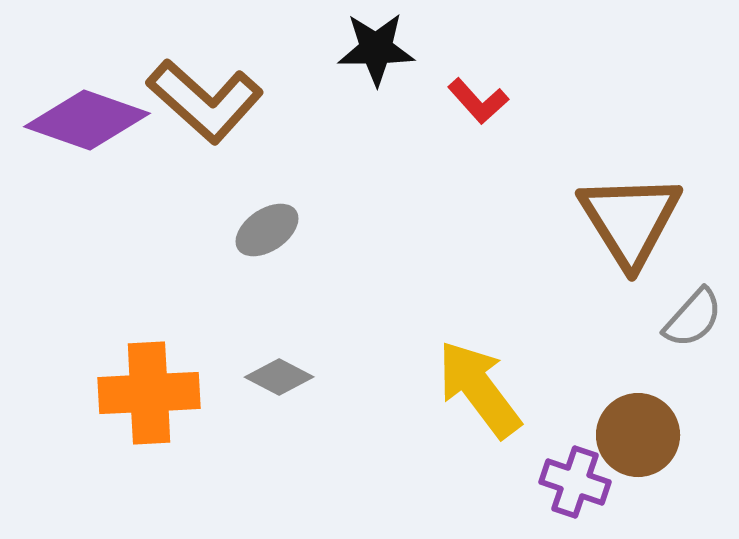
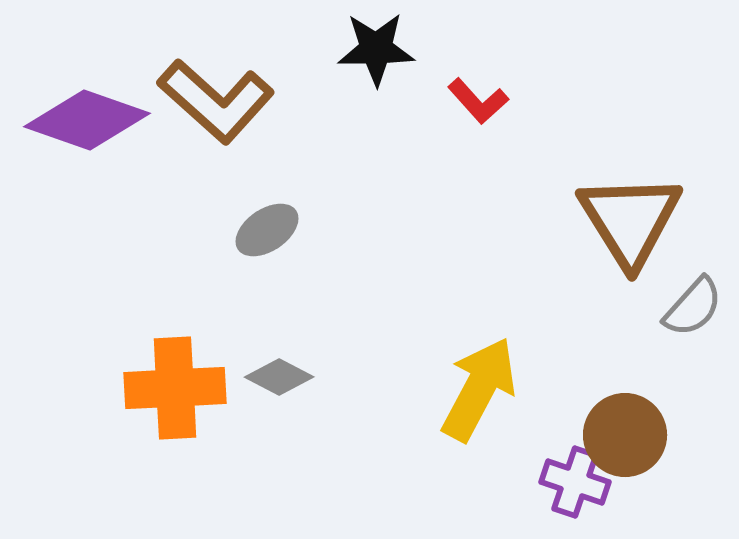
brown L-shape: moved 11 px right
gray semicircle: moved 11 px up
yellow arrow: rotated 65 degrees clockwise
orange cross: moved 26 px right, 5 px up
brown circle: moved 13 px left
